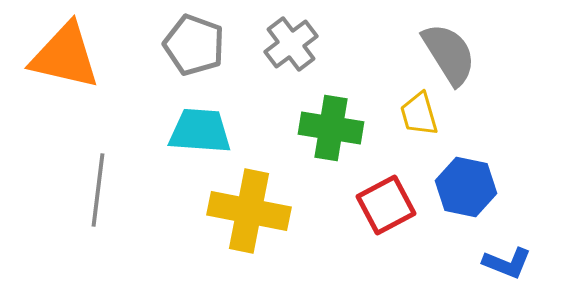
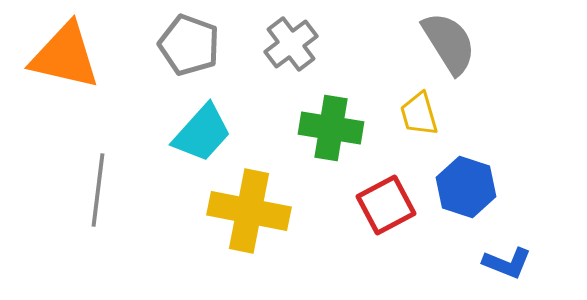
gray pentagon: moved 5 px left
gray semicircle: moved 11 px up
cyan trapezoid: moved 2 px right, 2 px down; rotated 128 degrees clockwise
blue hexagon: rotated 6 degrees clockwise
